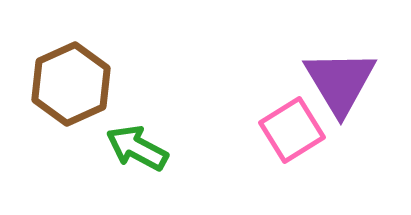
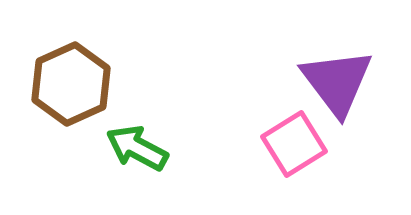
purple triangle: moved 3 px left; rotated 6 degrees counterclockwise
pink square: moved 2 px right, 14 px down
